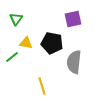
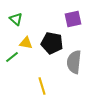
green triangle: rotated 24 degrees counterclockwise
